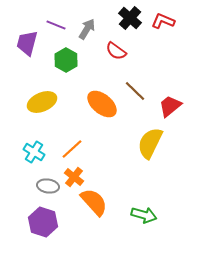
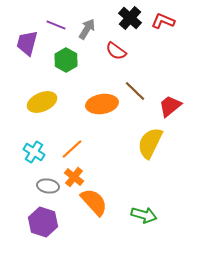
orange ellipse: rotated 48 degrees counterclockwise
